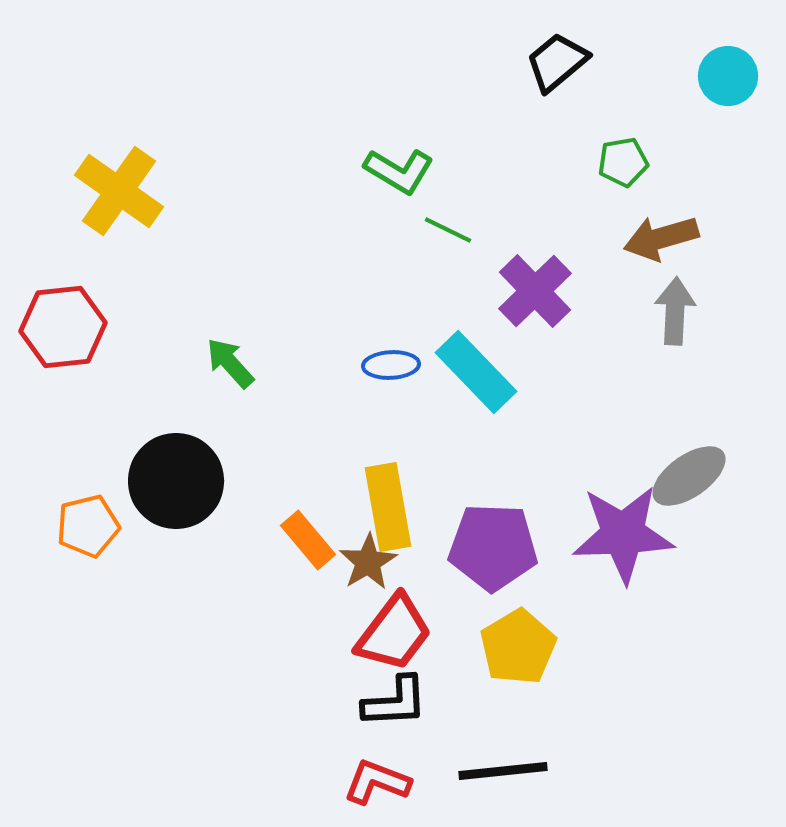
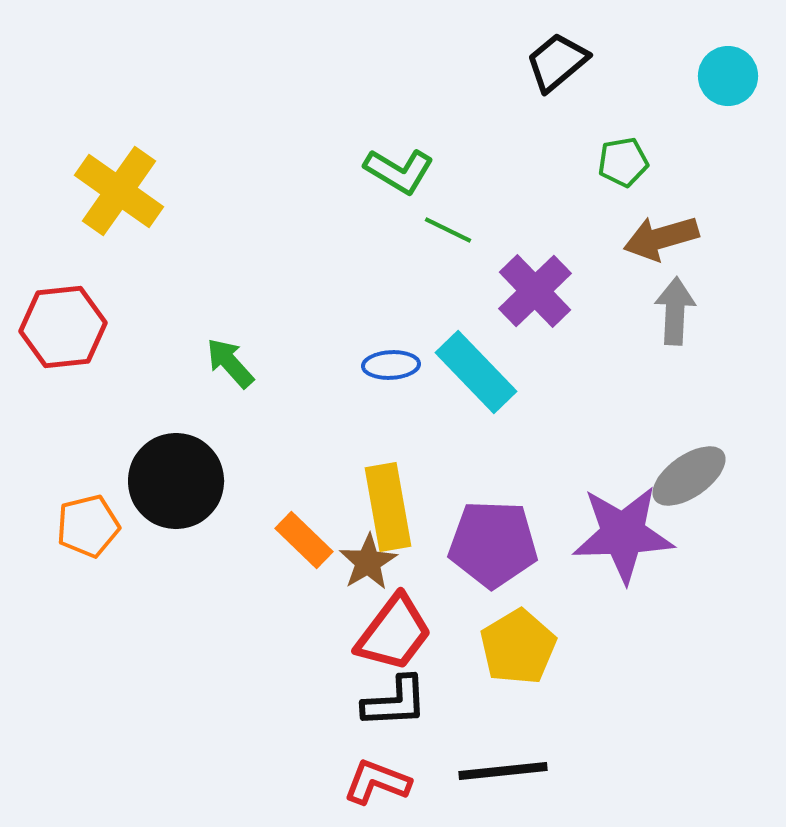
orange rectangle: moved 4 px left; rotated 6 degrees counterclockwise
purple pentagon: moved 3 px up
